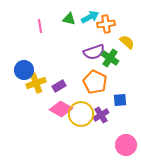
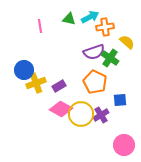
orange cross: moved 1 px left, 3 px down
pink circle: moved 2 px left
